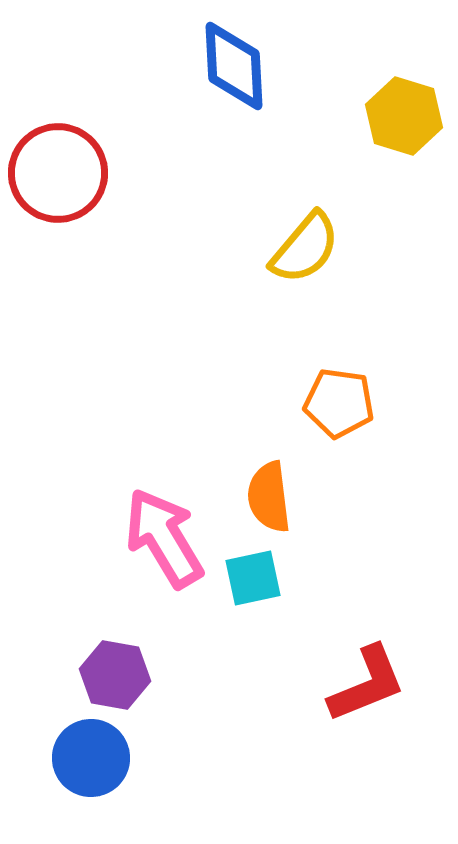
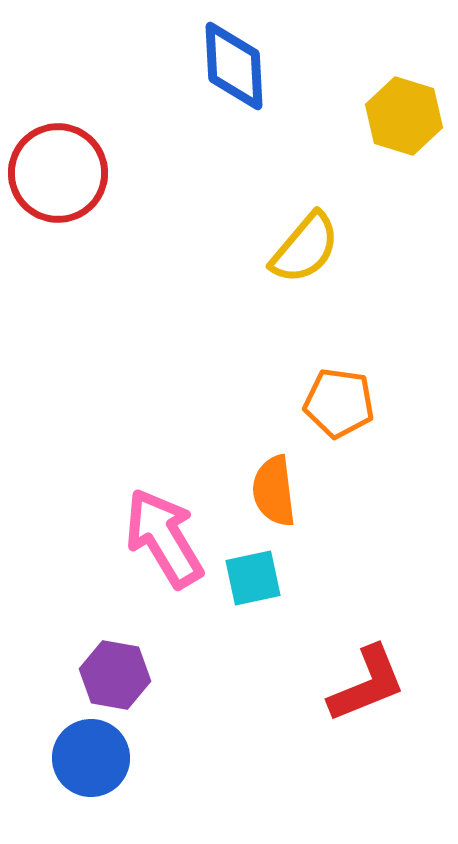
orange semicircle: moved 5 px right, 6 px up
